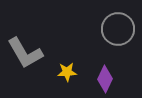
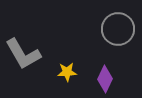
gray L-shape: moved 2 px left, 1 px down
